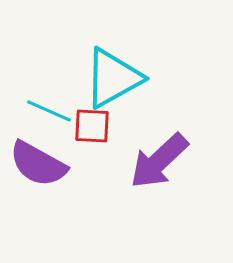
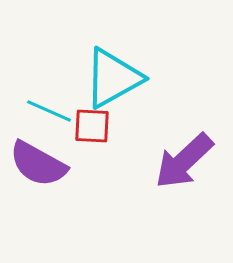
purple arrow: moved 25 px right
